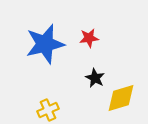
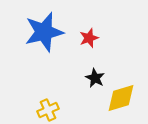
red star: rotated 12 degrees counterclockwise
blue star: moved 1 px left, 12 px up
